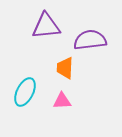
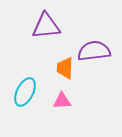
purple semicircle: moved 4 px right, 11 px down
